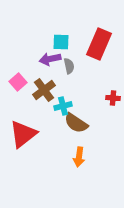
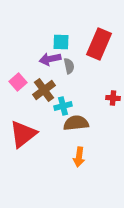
brown semicircle: rotated 140 degrees clockwise
